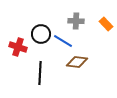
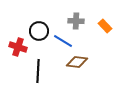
orange rectangle: moved 1 px left, 2 px down
black circle: moved 2 px left, 3 px up
black line: moved 2 px left, 2 px up
